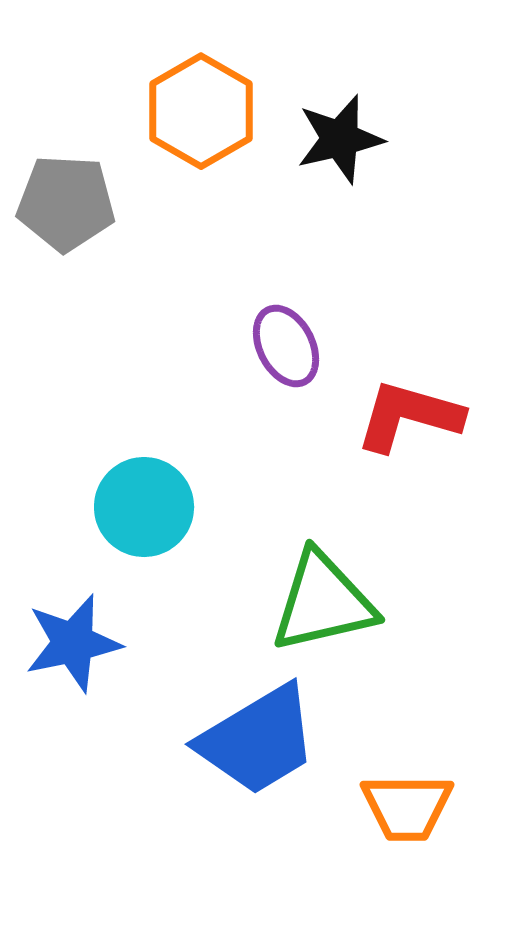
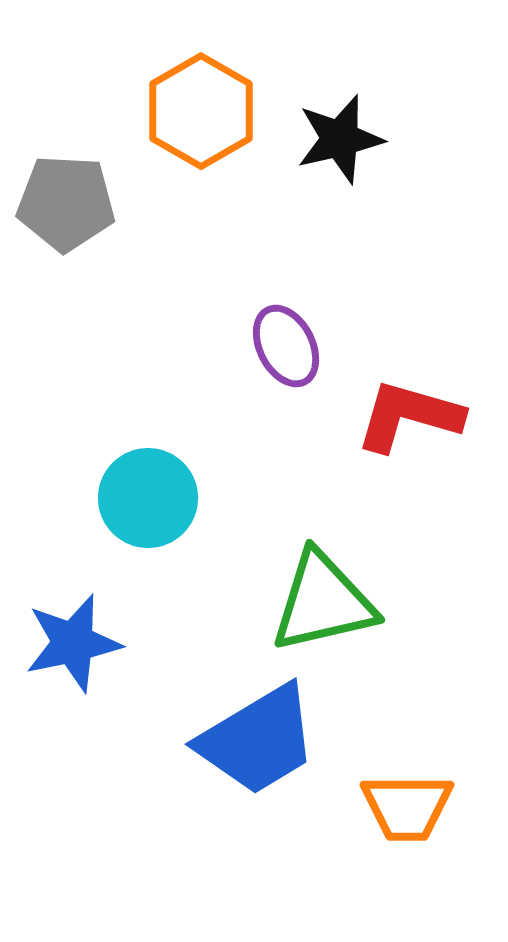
cyan circle: moved 4 px right, 9 px up
